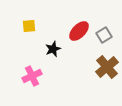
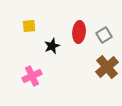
red ellipse: moved 1 px down; rotated 40 degrees counterclockwise
black star: moved 1 px left, 3 px up
